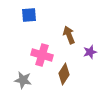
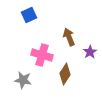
blue square: rotated 21 degrees counterclockwise
brown arrow: moved 2 px down
purple star: rotated 16 degrees counterclockwise
brown diamond: moved 1 px right
